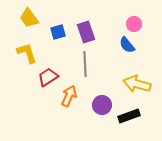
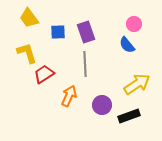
blue square: rotated 14 degrees clockwise
red trapezoid: moved 4 px left, 3 px up
yellow arrow: rotated 132 degrees clockwise
